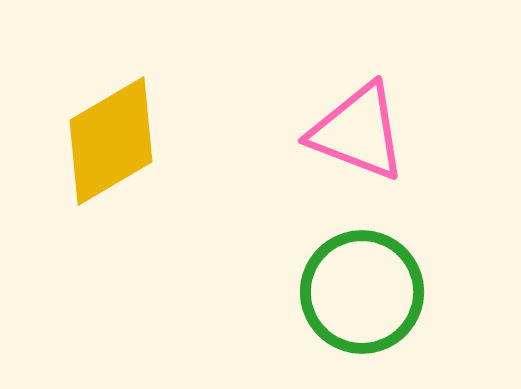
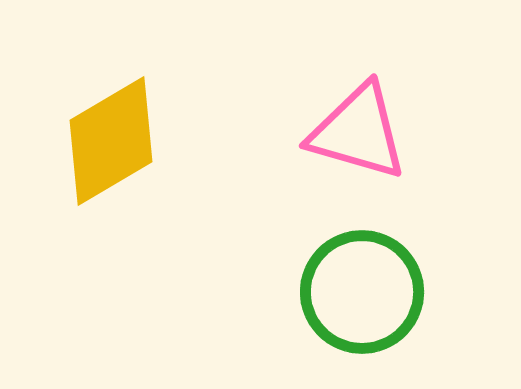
pink triangle: rotated 5 degrees counterclockwise
